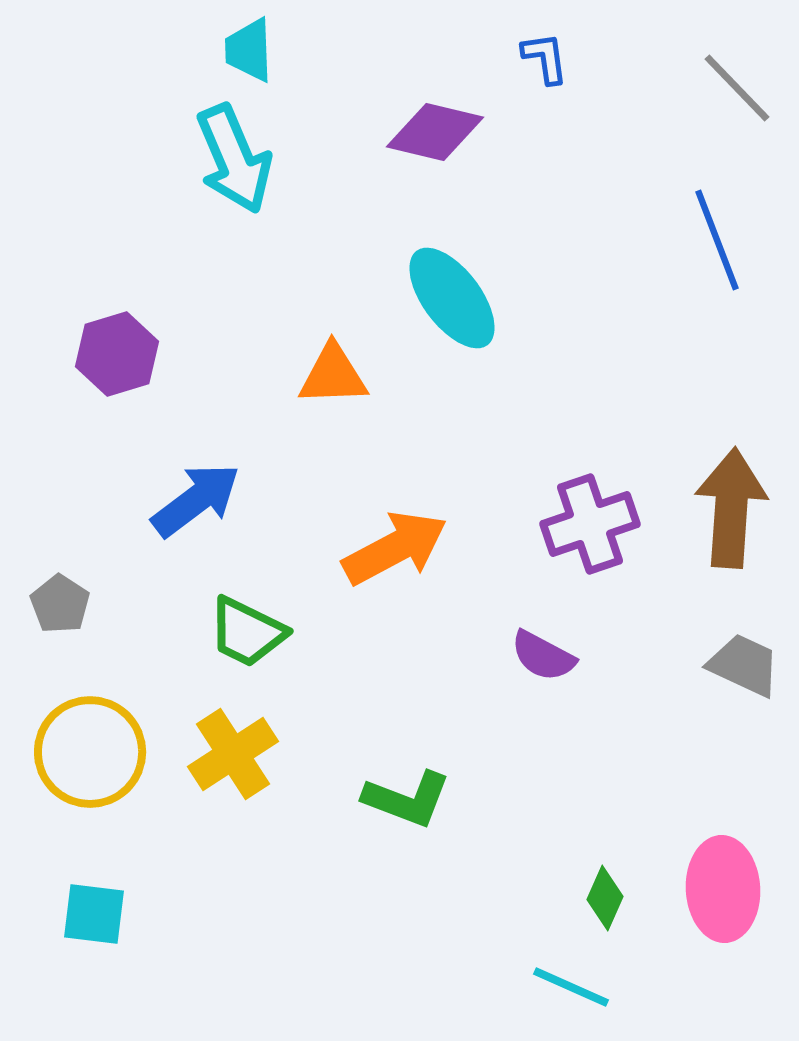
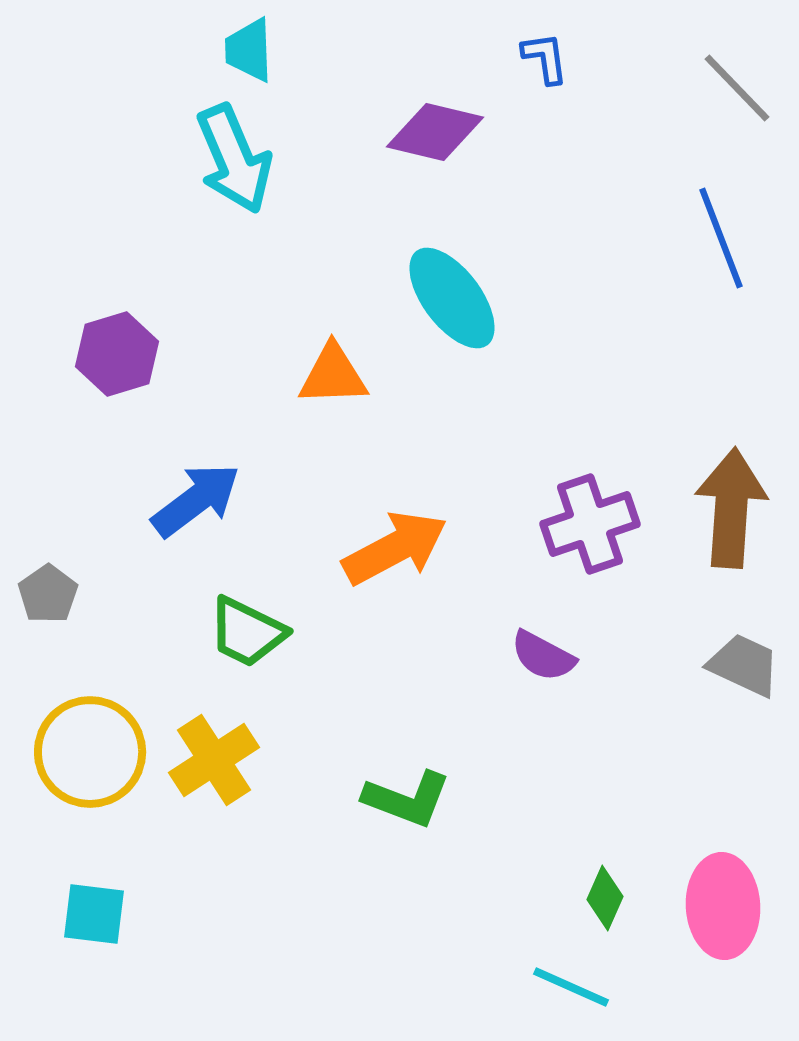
blue line: moved 4 px right, 2 px up
gray pentagon: moved 12 px left, 10 px up; rotated 4 degrees clockwise
yellow cross: moved 19 px left, 6 px down
pink ellipse: moved 17 px down
